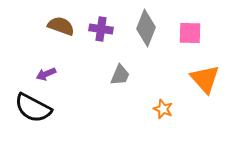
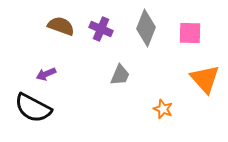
purple cross: rotated 15 degrees clockwise
